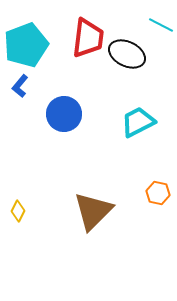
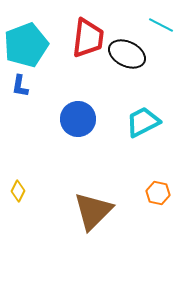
blue L-shape: rotated 30 degrees counterclockwise
blue circle: moved 14 px right, 5 px down
cyan trapezoid: moved 5 px right
yellow diamond: moved 20 px up
